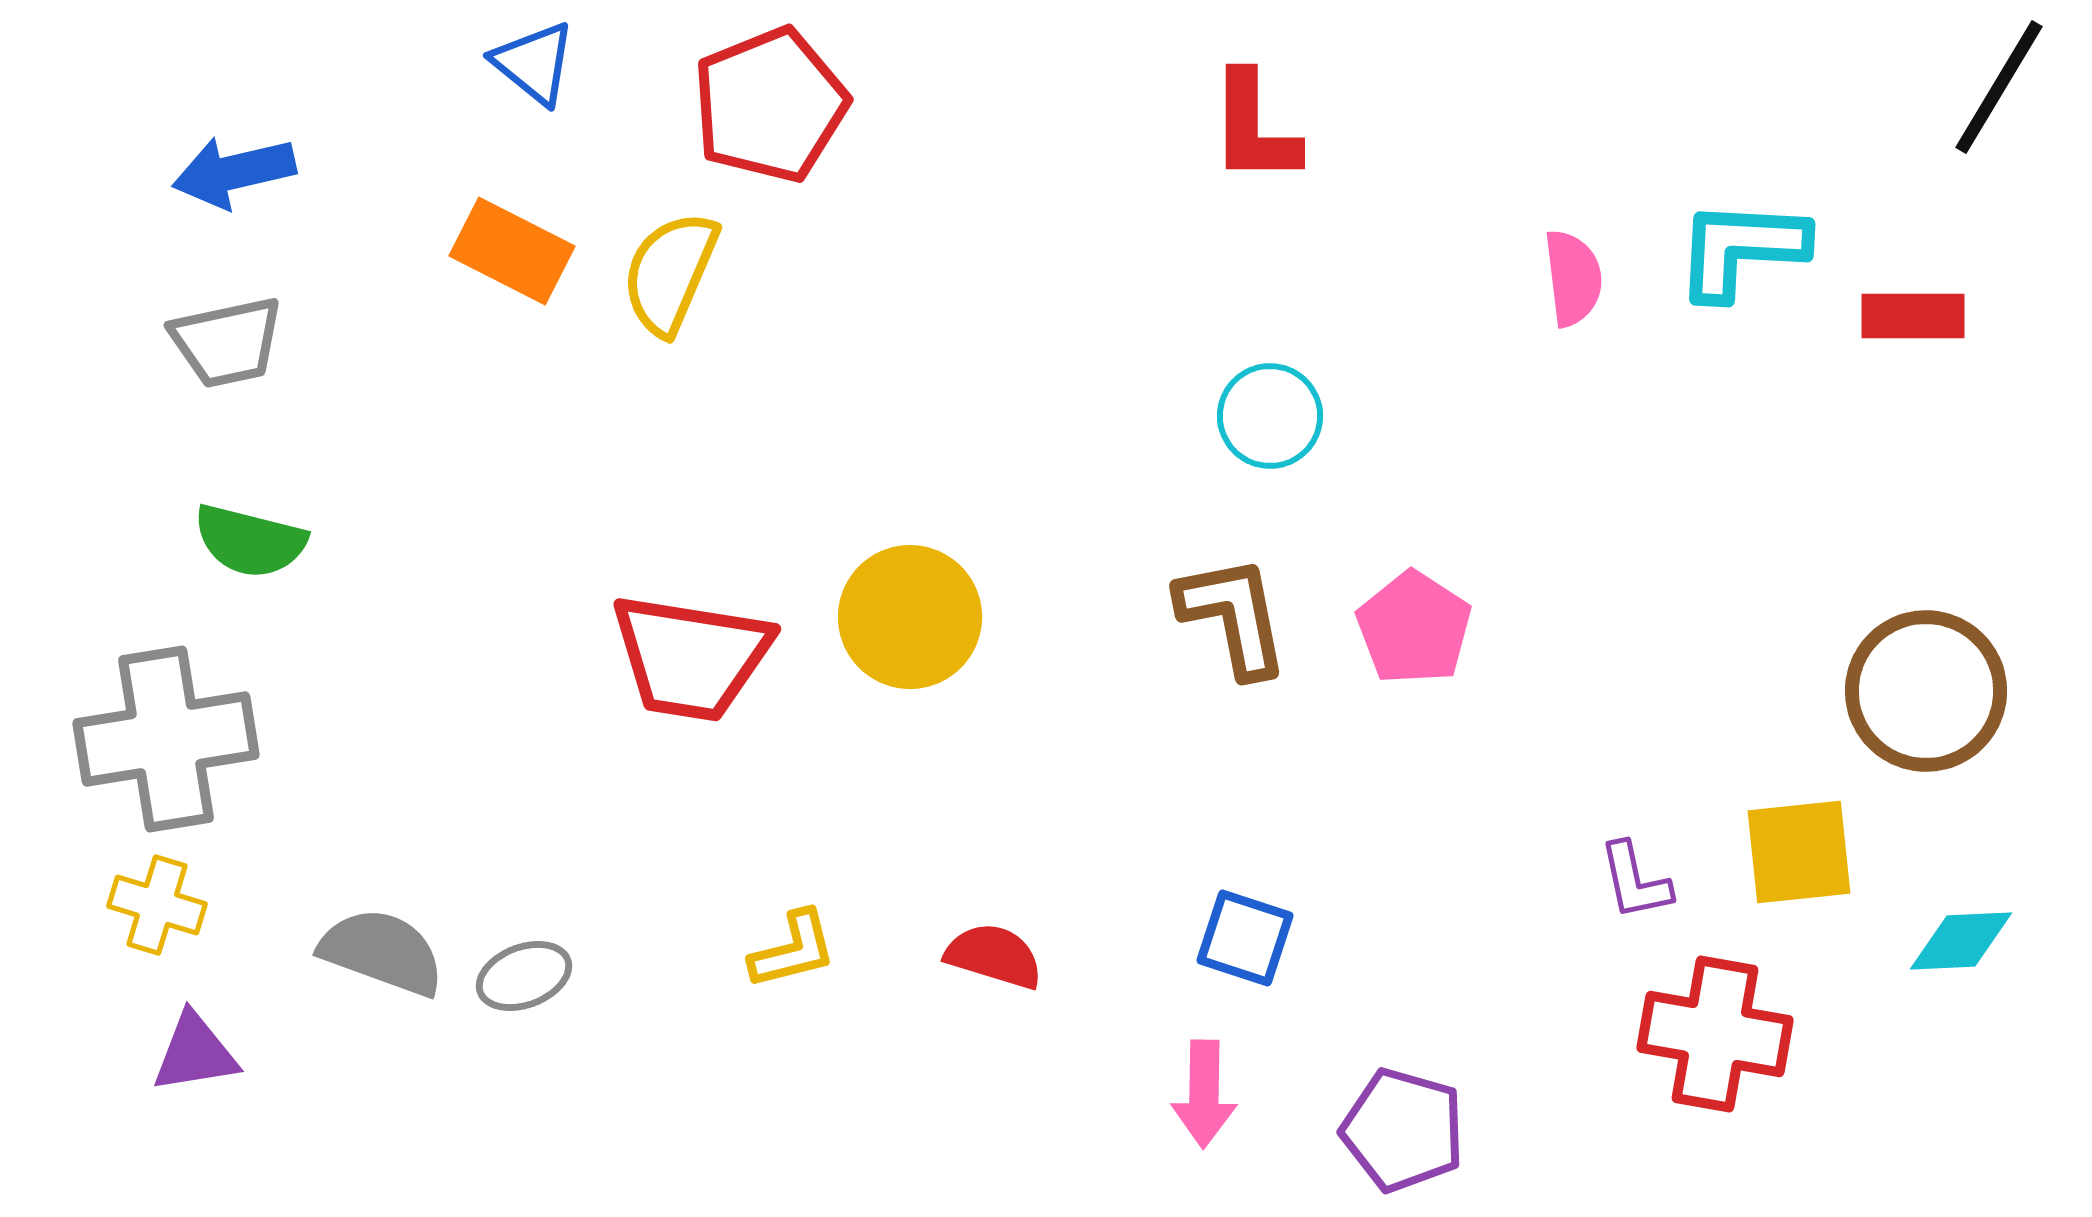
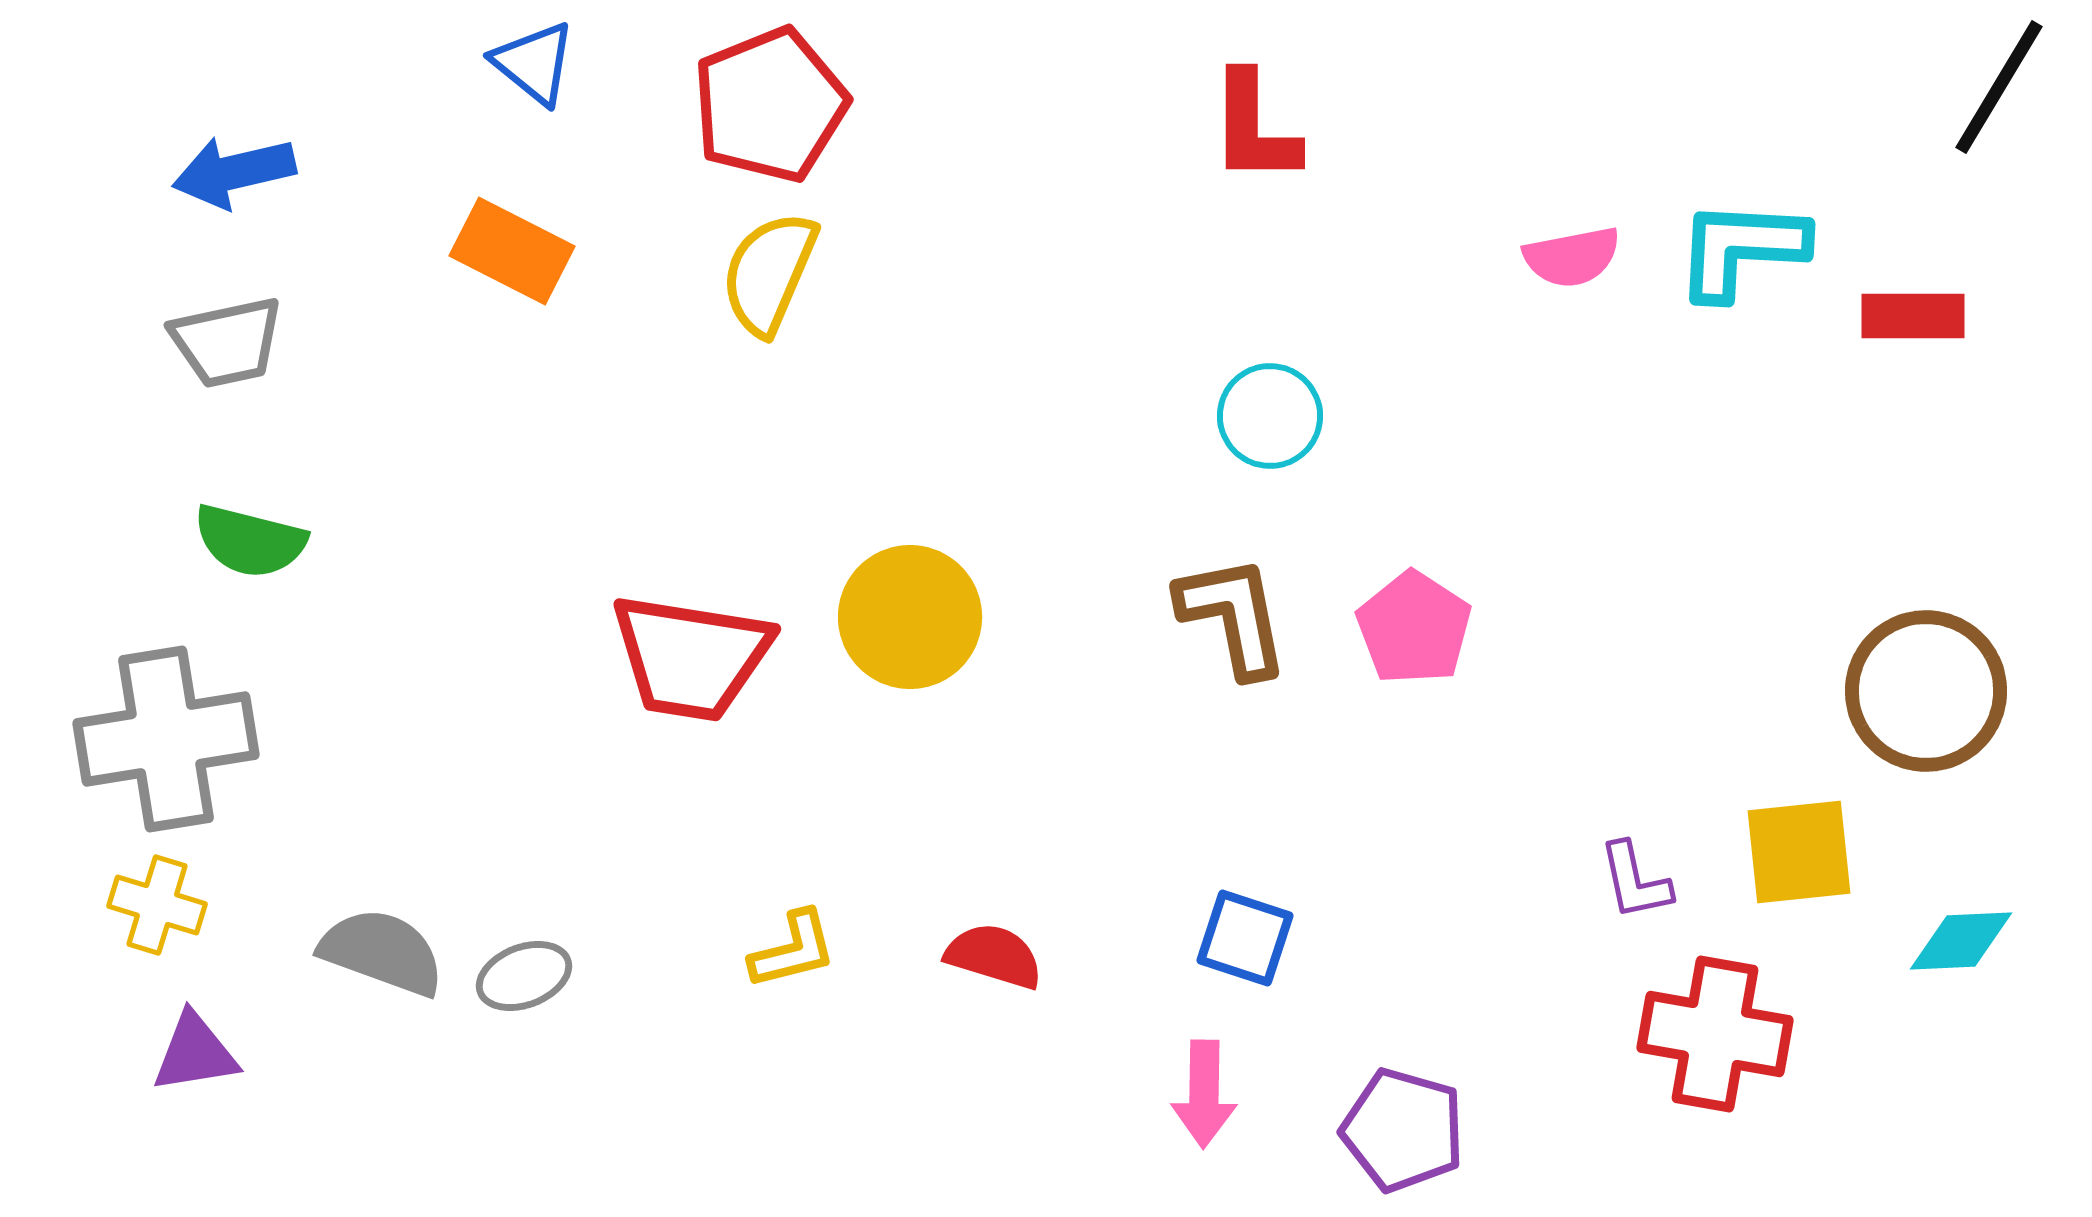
yellow semicircle: moved 99 px right
pink semicircle: moved 1 px left, 21 px up; rotated 86 degrees clockwise
